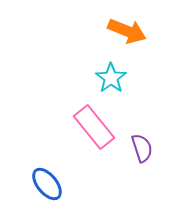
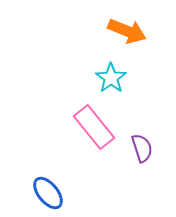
blue ellipse: moved 1 px right, 9 px down
